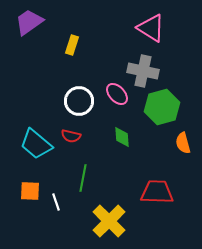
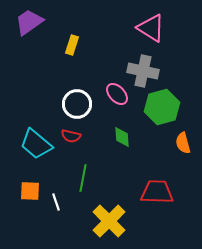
white circle: moved 2 px left, 3 px down
